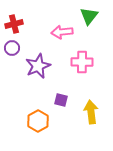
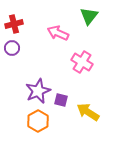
pink arrow: moved 4 px left, 1 px down; rotated 30 degrees clockwise
pink cross: rotated 30 degrees clockwise
purple star: moved 25 px down
yellow arrow: moved 3 px left; rotated 50 degrees counterclockwise
